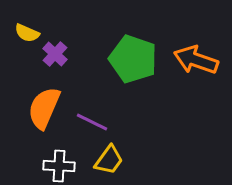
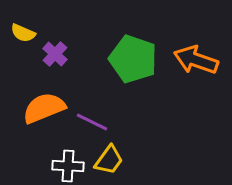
yellow semicircle: moved 4 px left
orange semicircle: rotated 45 degrees clockwise
white cross: moved 9 px right
